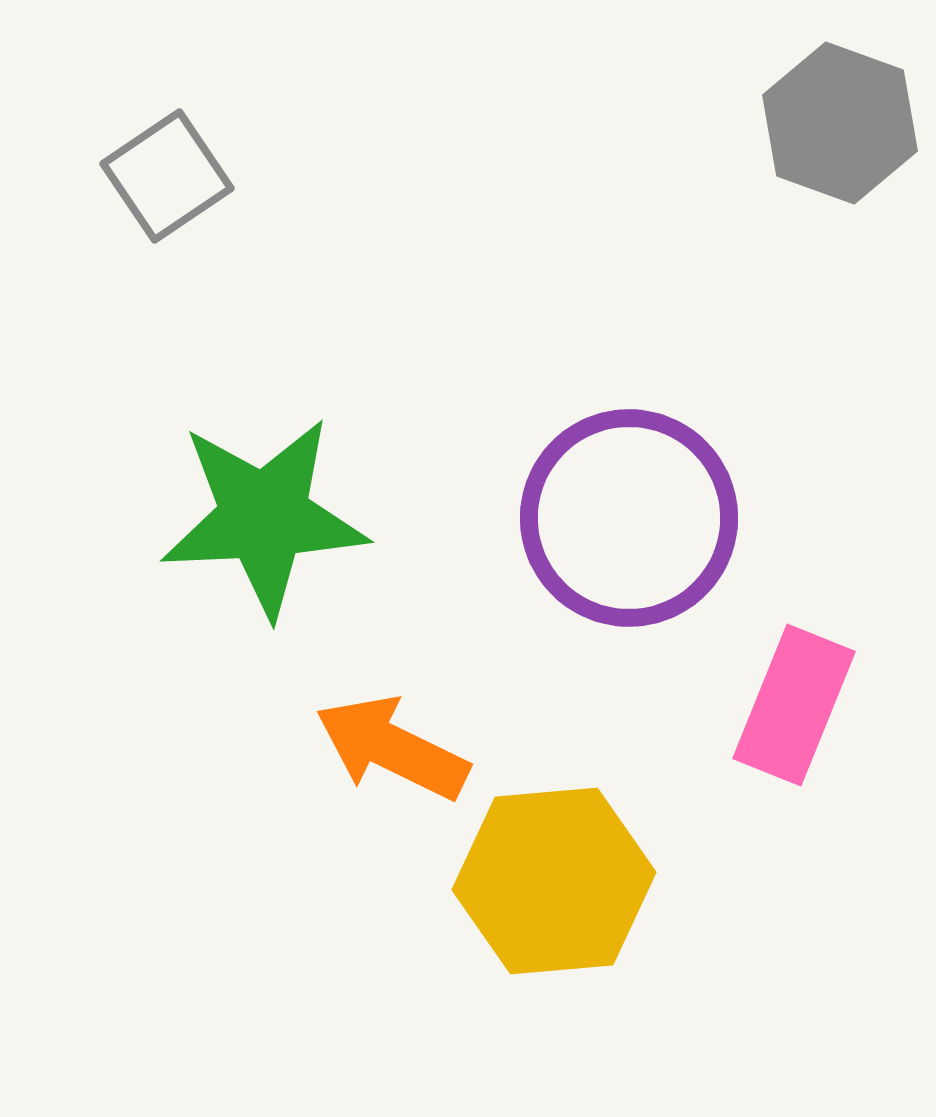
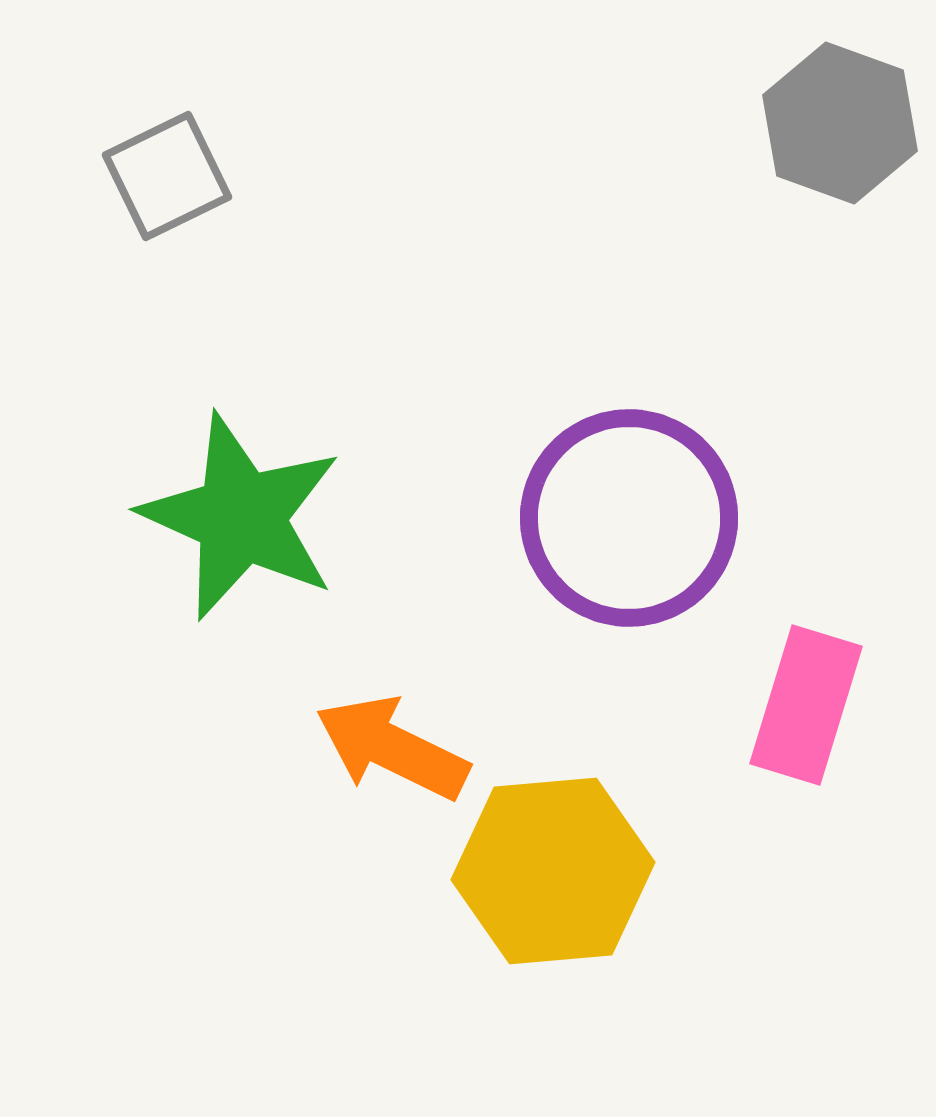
gray square: rotated 8 degrees clockwise
green star: moved 23 px left; rotated 27 degrees clockwise
pink rectangle: moved 12 px right; rotated 5 degrees counterclockwise
yellow hexagon: moved 1 px left, 10 px up
